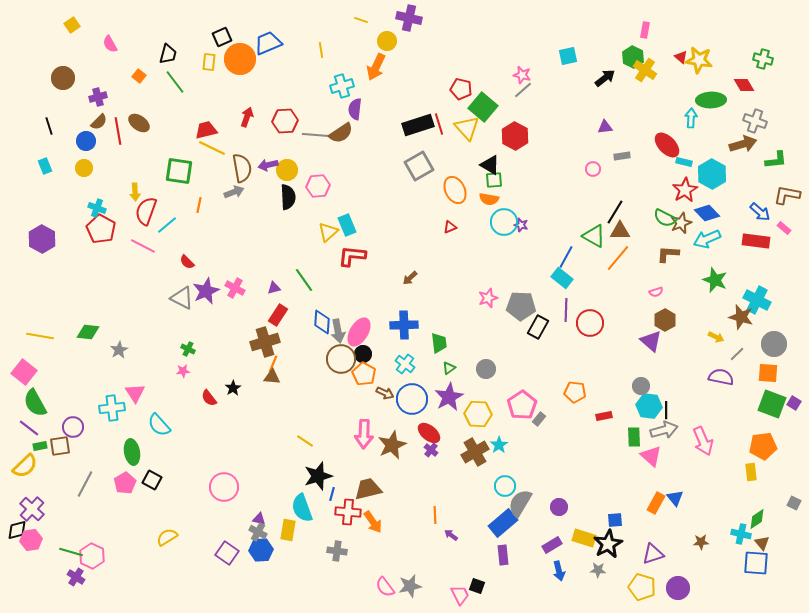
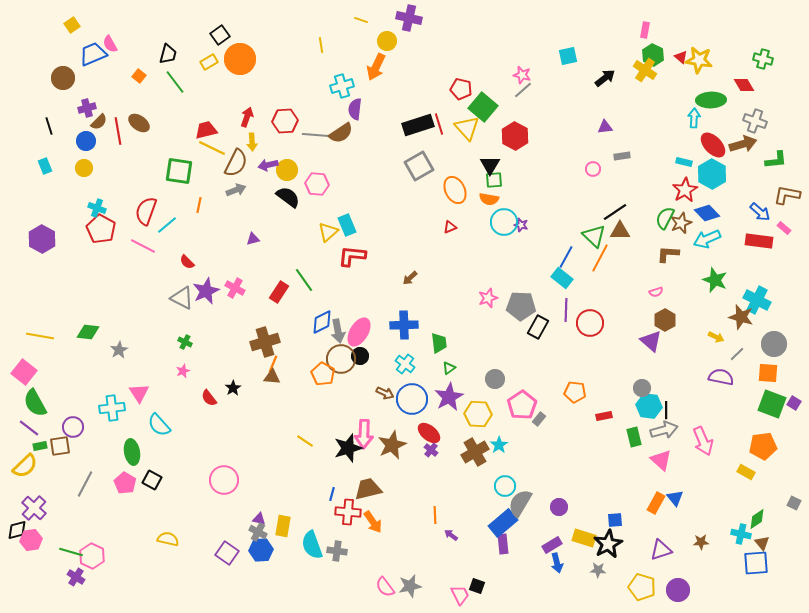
black square at (222, 37): moved 2 px left, 2 px up; rotated 12 degrees counterclockwise
blue trapezoid at (268, 43): moved 175 px left, 11 px down
yellow line at (321, 50): moved 5 px up
green hexagon at (633, 57): moved 20 px right, 2 px up
yellow rectangle at (209, 62): rotated 54 degrees clockwise
purple cross at (98, 97): moved 11 px left, 11 px down
cyan arrow at (691, 118): moved 3 px right
red ellipse at (667, 145): moved 46 px right
black triangle at (490, 165): rotated 30 degrees clockwise
brown semicircle at (242, 168): moved 6 px left, 5 px up; rotated 36 degrees clockwise
pink hexagon at (318, 186): moved 1 px left, 2 px up; rotated 10 degrees clockwise
yellow arrow at (135, 192): moved 117 px right, 50 px up
gray arrow at (234, 192): moved 2 px right, 2 px up
black semicircle at (288, 197): rotated 50 degrees counterclockwise
black line at (615, 212): rotated 25 degrees clockwise
green semicircle at (665, 218): rotated 90 degrees clockwise
green triangle at (594, 236): rotated 15 degrees clockwise
red rectangle at (756, 241): moved 3 px right
orange line at (618, 258): moved 18 px left; rotated 12 degrees counterclockwise
purple triangle at (274, 288): moved 21 px left, 49 px up
red rectangle at (278, 315): moved 1 px right, 23 px up
blue diamond at (322, 322): rotated 60 degrees clockwise
green cross at (188, 349): moved 3 px left, 7 px up
black circle at (363, 354): moved 3 px left, 2 px down
gray circle at (486, 369): moved 9 px right, 10 px down
pink star at (183, 371): rotated 16 degrees counterclockwise
orange pentagon at (364, 374): moved 41 px left
gray circle at (641, 386): moved 1 px right, 2 px down
pink triangle at (135, 393): moved 4 px right
green rectangle at (634, 437): rotated 12 degrees counterclockwise
pink triangle at (651, 456): moved 10 px right, 4 px down
yellow rectangle at (751, 472): moved 5 px left; rotated 54 degrees counterclockwise
black star at (318, 476): moved 30 px right, 28 px up
pink pentagon at (125, 483): rotated 10 degrees counterclockwise
pink circle at (224, 487): moved 7 px up
cyan semicircle at (302, 508): moved 10 px right, 37 px down
purple cross at (32, 509): moved 2 px right, 1 px up
yellow rectangle at (288, 530): moved 5 px left, 4 px up
yellow semicircle at (167, 537): moved 1 px right, 2 px down; rotated 45 degrees clockwise
purple triangle at (653, 554): moved 8 px right, 4 px up
purple rectangle at (503, 555): moved 11 px up
blue square at (756, 563): rotated 8 degrees counterclockwise
blue arrow at (559, 571): moved 2 px left, 8 px up
purple circle at (678, 588): moved 2 px down
